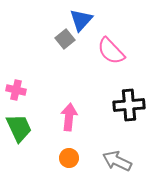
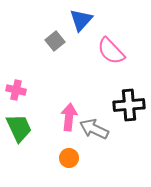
gray square: moved 10 px left, 2 px down
gray arrow: moved 23 px left, 32 px up
